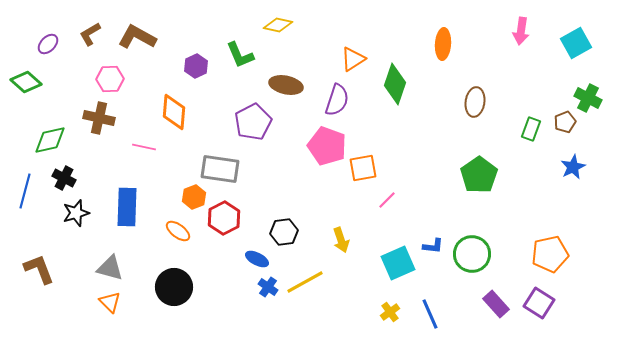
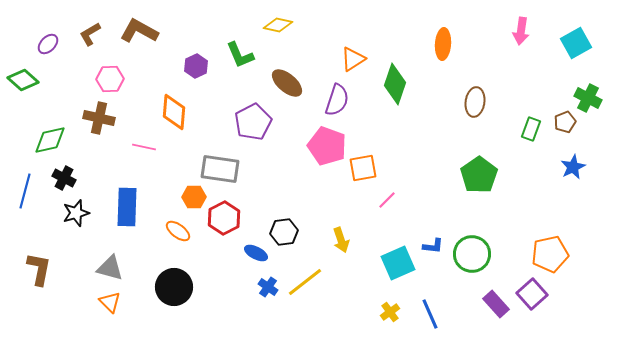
brown L-shape at (137, 37): moved 2 px right, 6 px up
green diamond at (26, 82): moved 3 px left, 2 px up
brown ellipse at (286, 85): moved 1 px right, 2 px up; rotated 28 degrees clockwise
orange hexagon at (194, 197): rotated 20 degrees clockwise
blue ellipse at (257, 259): moved 1 px left, 6 px up
brown L-shape at (39, 269): rotated 32 degrees clockwise
yellow line at (305, 282): rotated 9 degrees counterclockwise
purple square at (539, 303): moved 7 px left, 9 px up; rotated 16 degrees clockwise
